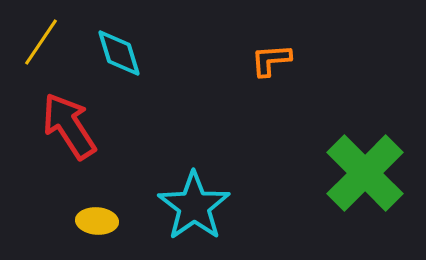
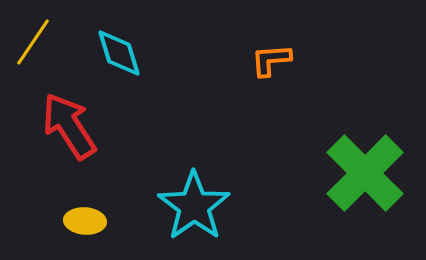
yellow line: moved 8 px left
yellow ellipse: moved 12 px left
